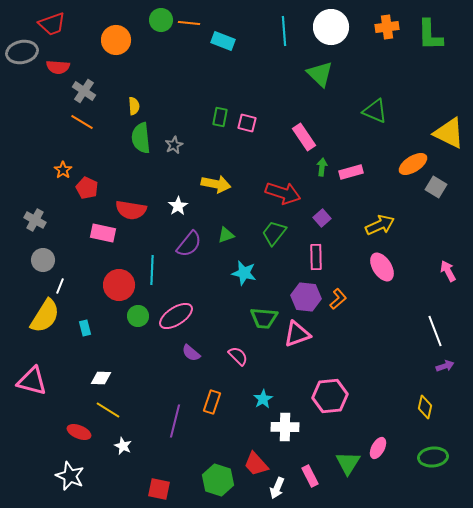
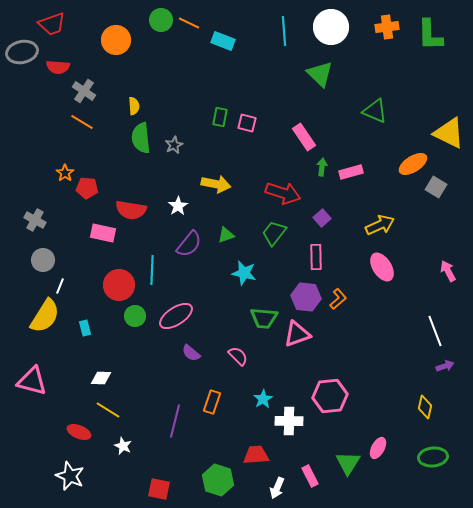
orange line at (189, 23): rotated 20 degrees clockwise
orange star at (63, 170): moved 2 px right, 3 px down
red pentagon at (87, 188): rotated 20 degrees counterclockwise
green circle at (138, 316): moved 3 px left
white cross at (285, 427): moved 4 px right, 6 px up
red trapezoid at (256, 464): moved 9 px up; rotated 128 degrees clockwise
